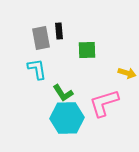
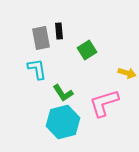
green square: rotated 30 degrees counterclockwise
cyan hexagon: moved 4 px left, 4 px down; rotated 12 degrees counterclockwise
